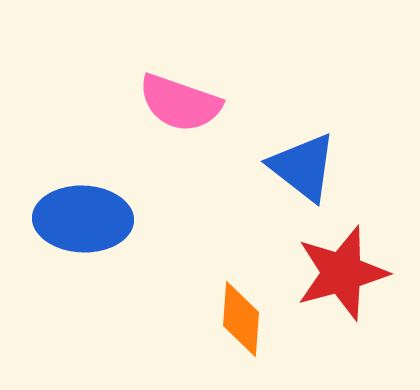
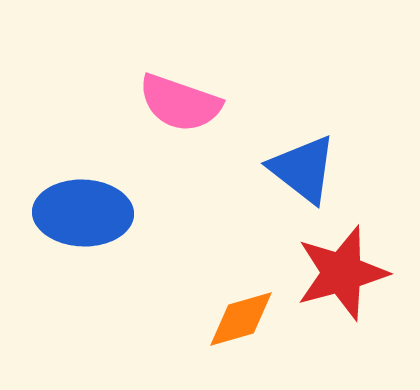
blue triangle: moved 2 px down
blue ellipse: moved 6 px up
orange diamond: rotated 70 degrees clockwise
